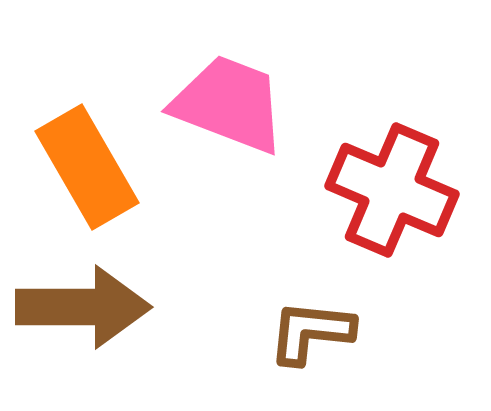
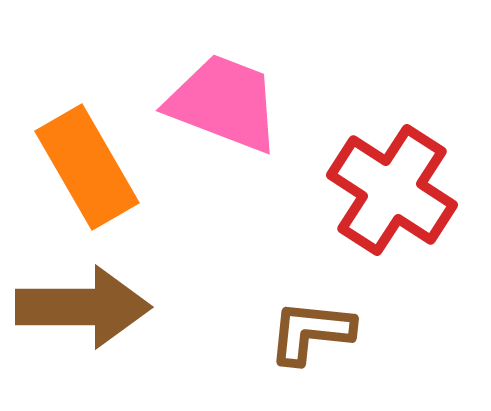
pink trapezoid: moved 5 px left, 1 px up
red cross: rotated 10 degrees clockwise
